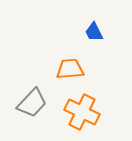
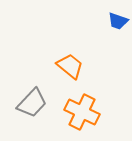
blue trapezoid: moved 24 px right, 11 px up; rotated 45 degrees counterclockwise
orange trapezoid: moved 3 px up; rotated 44 degrees clockwise
